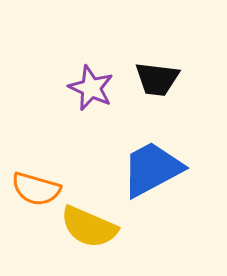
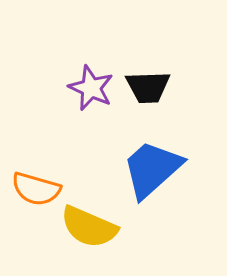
black trapezoid: moved 9 px left, 8 px down; rotated 9 degrees counterclockwise
blue trapezoid: rotated 14 degrees counterclockwise
